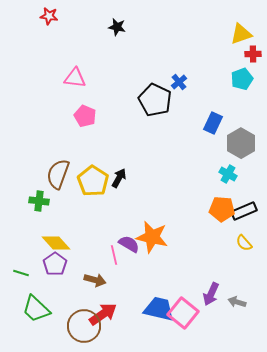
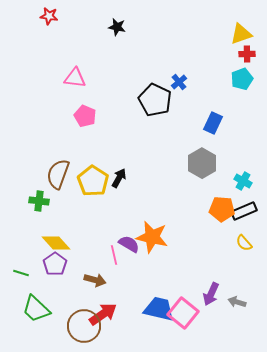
red cross: moved 6 px left
gray hexagon: moved 39 px left, 20 px down
cyan cross: moved 15 px right, 7 px down
